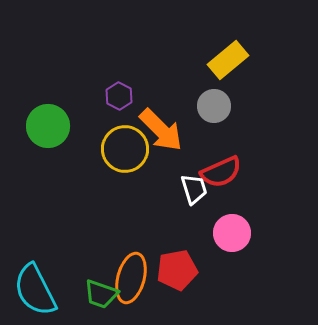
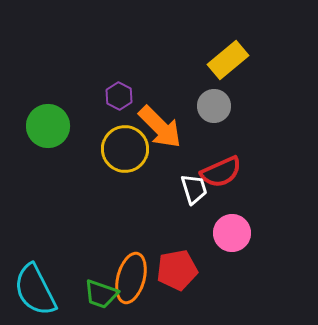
orange arrow: moved 1 px left, 3 px up
